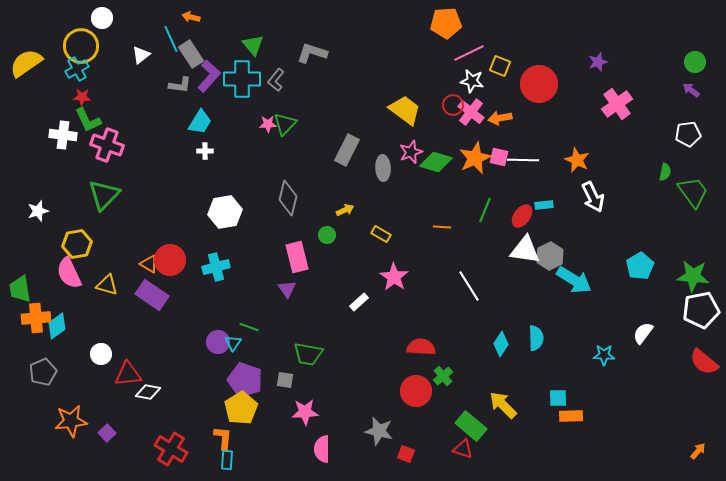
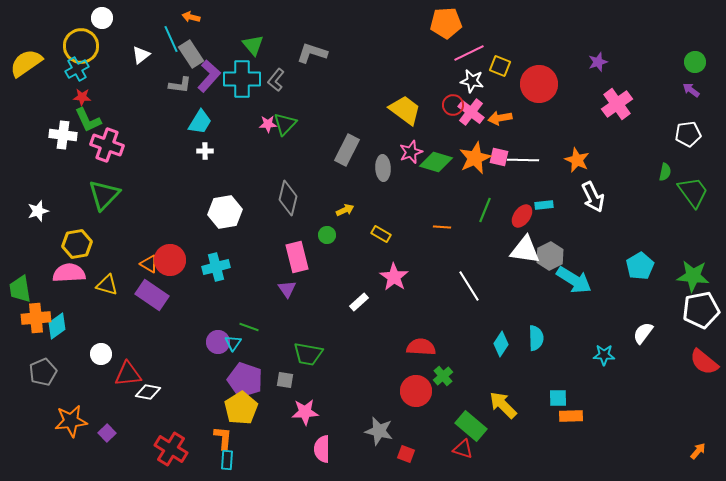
pink semicircle at (69, 273): rotated 112 degrees clockwise
